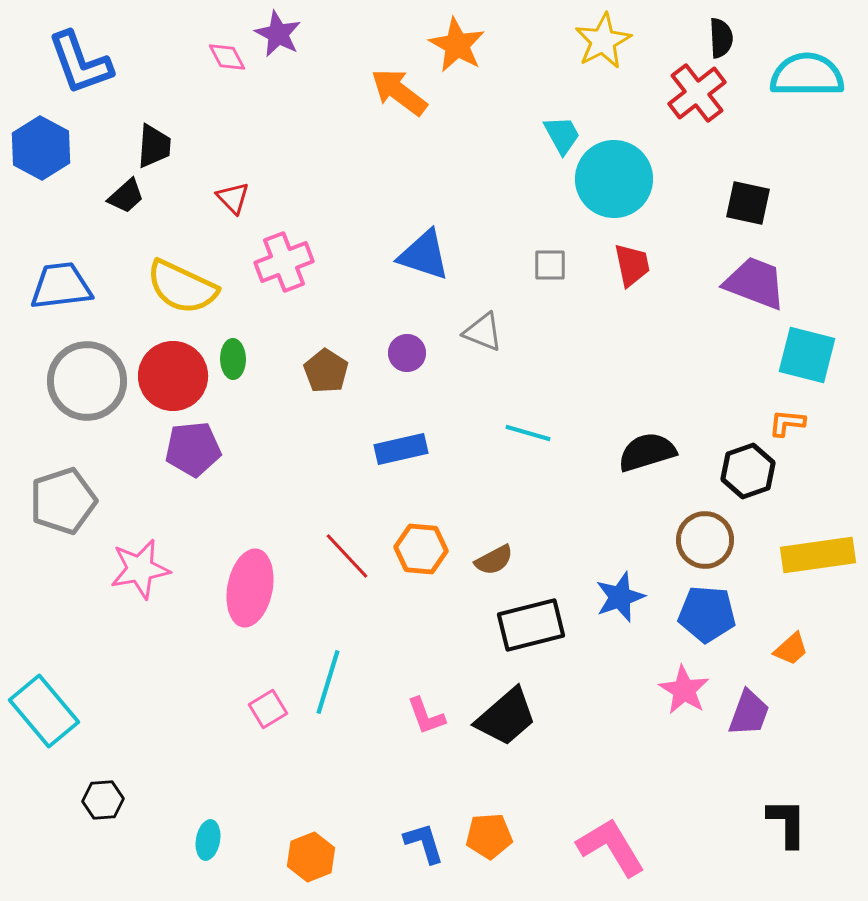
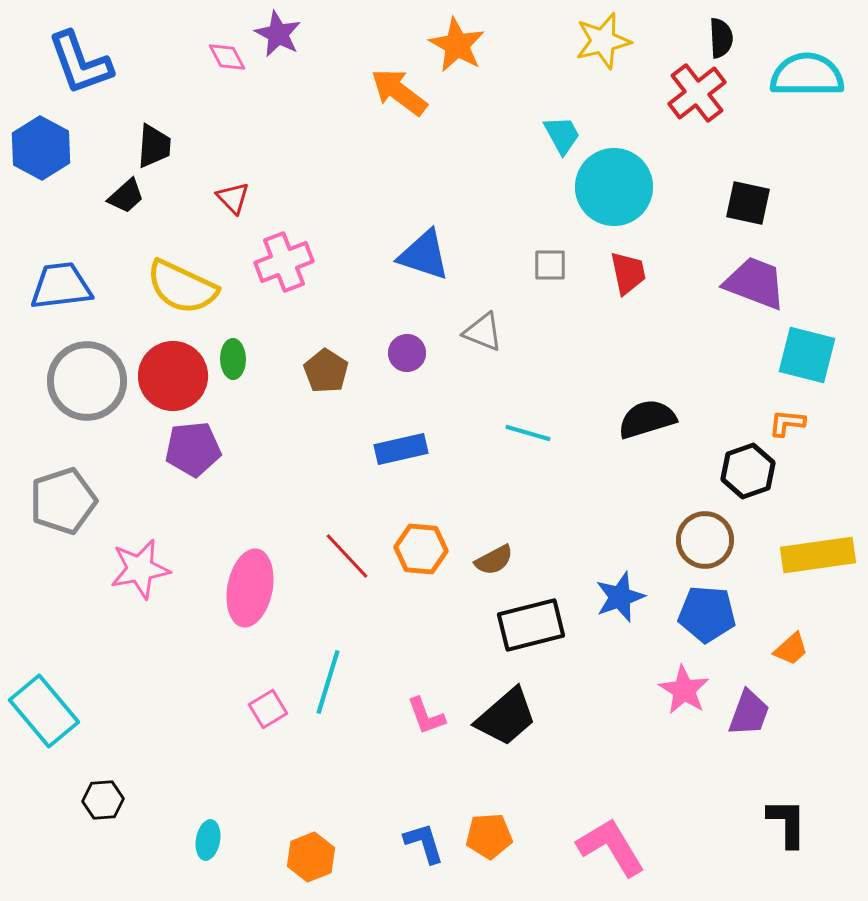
yellow star at (603, 41): rotated 14 degrees clockwise
cyan circle at (614, 179): moved 8 px down
red trapezoid at (632, 265): moved 4 px left, 8 px down
black semicircle at (647, 452): moved 33 px up
